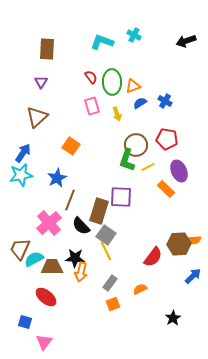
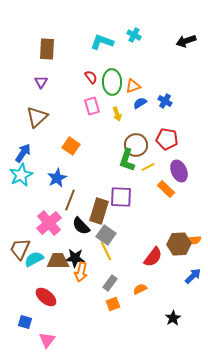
cyan star at (21, 175): rotated 15 degrees counterclockwise
brown trapezoid at (52, 267): moved 6 px right, 6 px up
pink triangle at (44, 342): moved 3 px right, 2 px up
